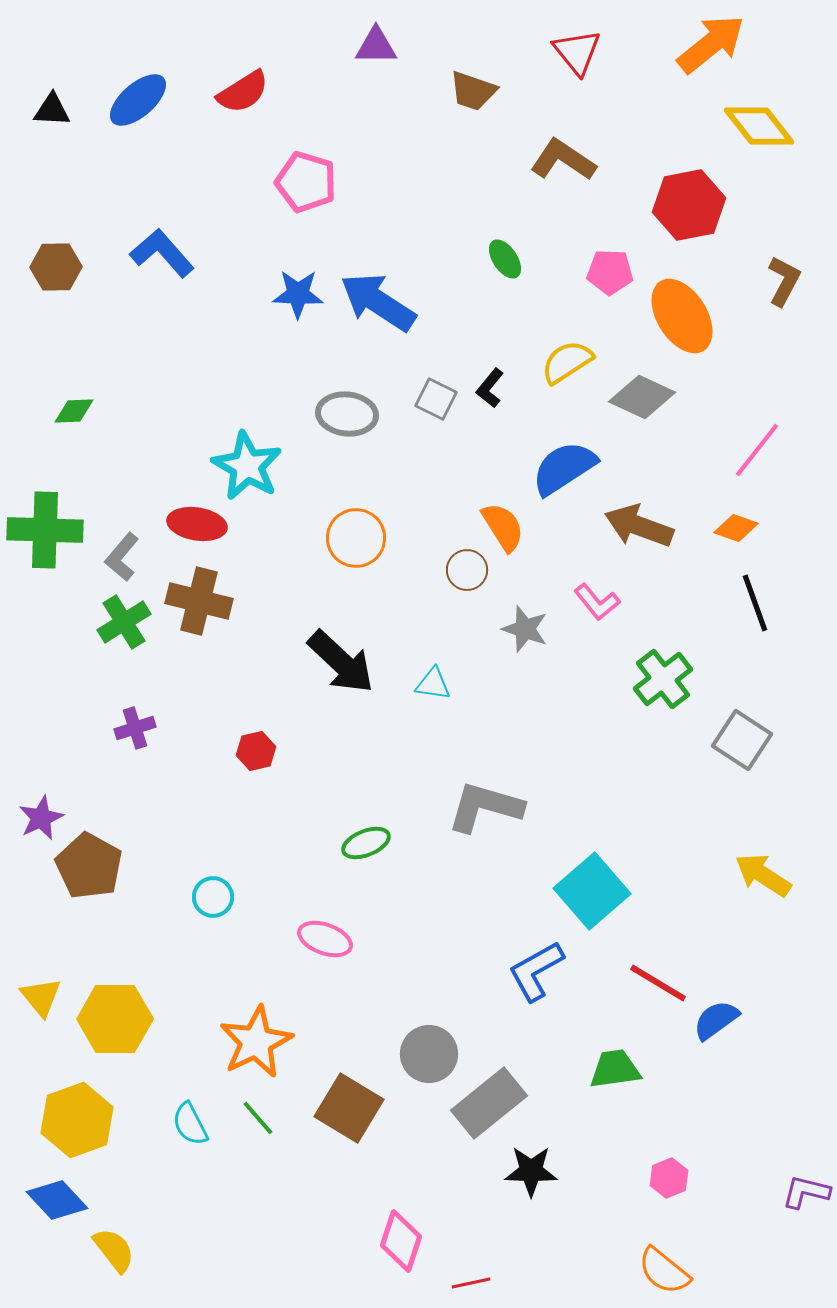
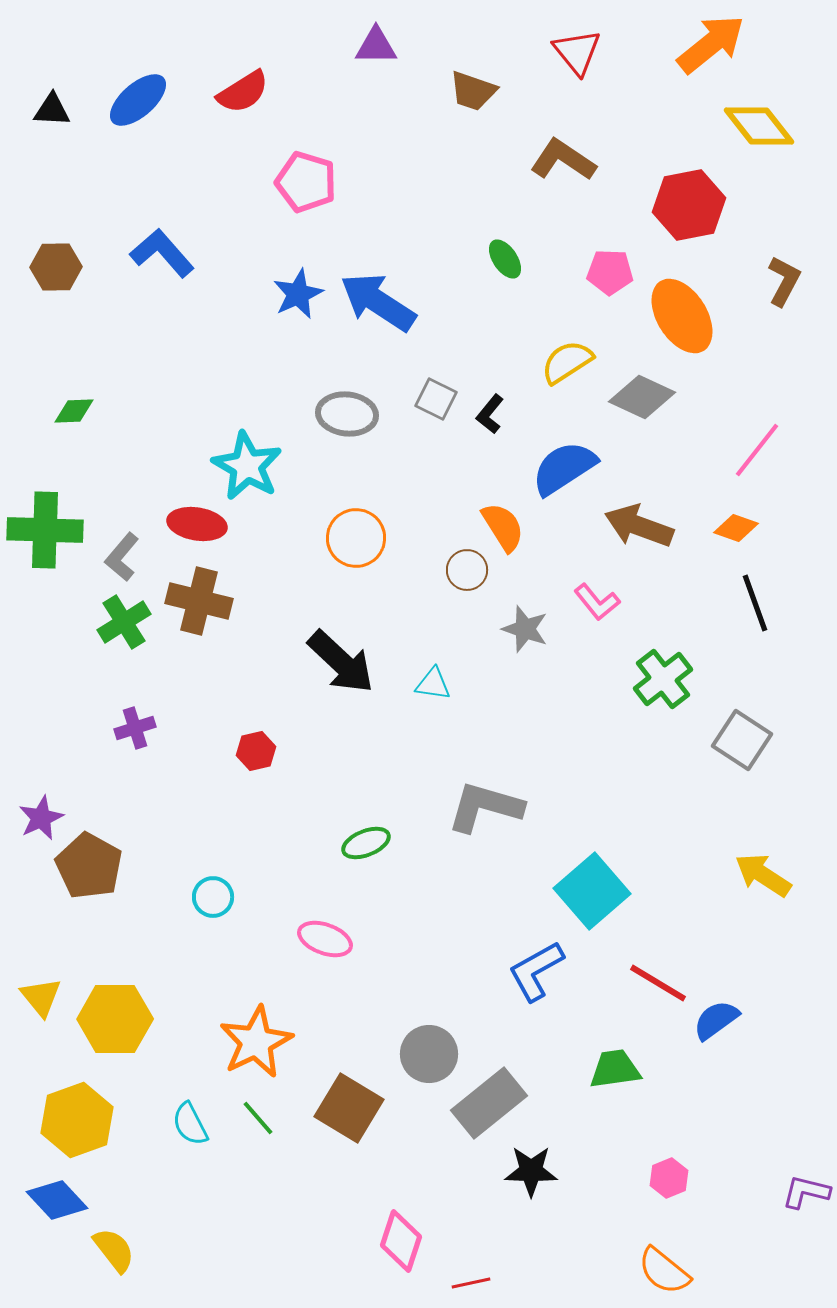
blue star at (298, 294): rotated 27 degrees counterclockwise
black L-shape at (490, 388): moved 26 px down
